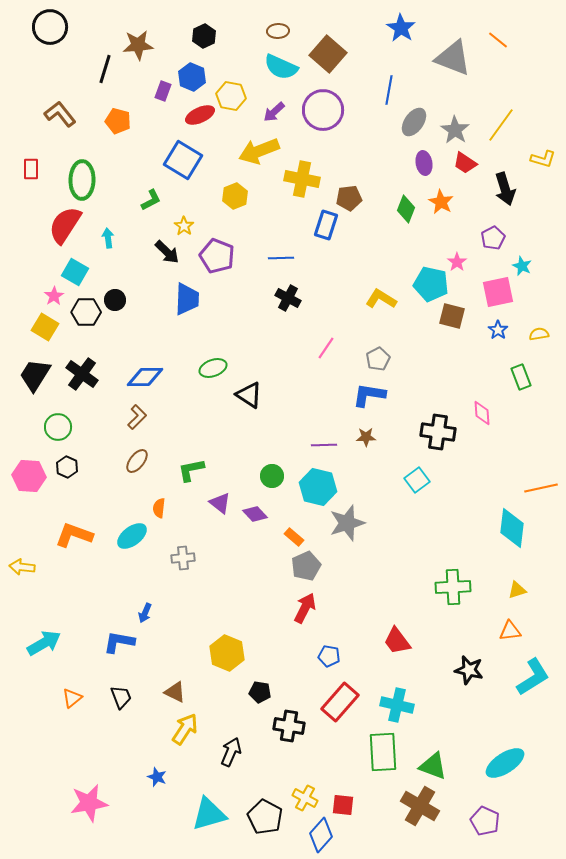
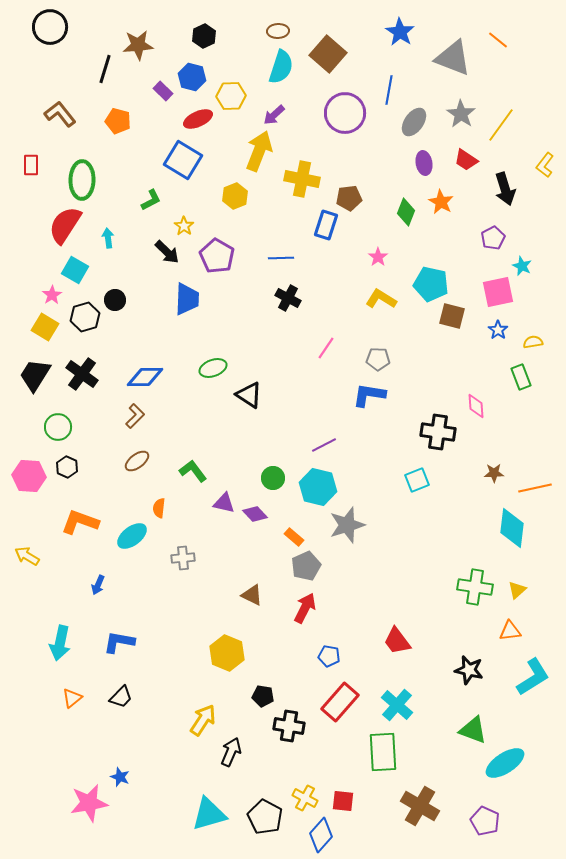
blue star at (401, 28): moved 1 px left, 4 px down
cyan semicircle at (281, 67): rotated 96 degrees counterclockwise
blue hexagon at (192, 77): rotated 8 degrees counterclockwise
purple rectangle at (163, 91): rotated 66 degrees counterclockwise
yellow hexagon at (231, 96): rotated 12 degrees counterclockwise
purple circle at (323, 110): moved 22 px right, 3 px down
purple arrow at (274, 112): moved 3 px down
red ellipse at (200, 115): moved 2 px left, 4 px down
gray star at (455, 130): moved 6 px right, 16 px up
yellow arrow at (259, 151): rotated 132 degrees clockwise
yellow L-shape at (543, 159): moved 2 px right, 6 px down; rotated 110 degrees clockwise
red trapezoid at (465, 163): moved 1 px right, 3 px up
red rectangle at (31, 169): moved 4 px up
green diamond at (406, 209): moved 3 px down
purple pentagon at (217, 256): rotated 8 degrees clockwise
pink star at (457, 262): moved 79 px left, 5 px up
cyan square at (75, 272): moved 2 px up
pink star at (54, 296): moved 2 px left, 1 px up
black hexagon at (86, 312): moved 1 px left, 5 px down; rotated 16 degrees counterclockwise
yellow semicircle at (539, 334): moved 6 px left, 8 px down
gray pentagon at (378, 359): rotated 30 degrees clockwise
pink diamond at (482, 413): moved 6 px left, 7 px up
brown L-shape at (137, 417): moved 2 px left, 1 px up
brown star at (366, 437): moved 128 px right, 36 px down
purple line at (324, 445): rotated 25 degrees counterclockwise
brown ellipse at (137, 461): rotated 15 degrees clockwise
green L-shape at (191, 470): moved 2 px right, 1 px down; rotated 64 degrees clockwise
green circle at (272, 476): moved 1 px right, 2 px down
cyan square at (417, 480): rotated 15 degrees clockwise
orange line at (541, 488): moved 6 px left
purple triangle at (220, 503): moved 4 px right; rotated 25 degrees counterclockwise
gray star at (347, 523): moved 2 px down
orange L-shape at (74, 535): moved 6 px right, 13 px up
yellow arrow at (22, 567): moved 5 px right, 11 px up; rotated 25 degrees clockwise
green cross at (453, 587): moved 22 px right; rotated 12 degrees clockwise
yellow triangle at (517, 590): rotated 24 degrees counterclockwise
blue arrow at (145, 613): moved 47 px left, 28 px up
cyan arrow at (44, 643): moved 16 px right; rotated 132 degrees clockwise
brown triangle at (175, 692): moved 77 px right, 97 px up
black pentagon at (260, 692): moved 3 px right, 4 px down
black trapezoid at (121, 697): rotated 65 degrees clockwise
cyan cross at (397, 705): rotated 28 degrees clockwise
yellow arrow at (185, 729): moved 18 px right, 9 px up
green triangle at (433, 766): moved 40 px right, 36 px up
blue star at (157, 777): moved 37 px left
red square at (343, 805): moved 4 px up
